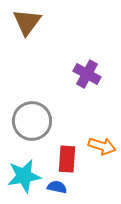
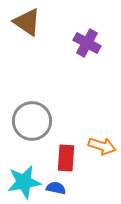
brown triangle: rotated 32 degrees counterclockwise
purple cross: moved 31 px up
red rectangle: moved 1 px left, 1 px up
cyan star: moved 6 px down
blue semicircle: moved 1 px left, 1 px down
